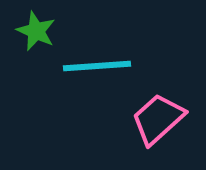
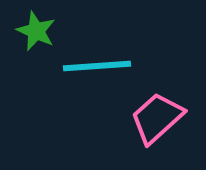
pink trapezoid: moved 1 px left, 1 px up
